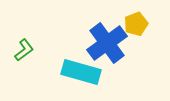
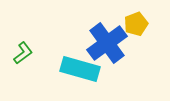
green L-shape: moved 1 px left, 3 px down
cyan rectangle: moved 1 px left, 3 px up
